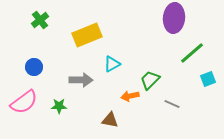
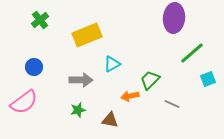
green star: moved 19 px right, 4 px down; rotated 14 degrees counterclockwise
